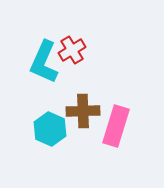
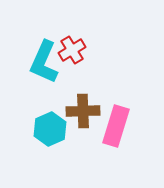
cyan hexagon: rotated 12 degrees clockwise
